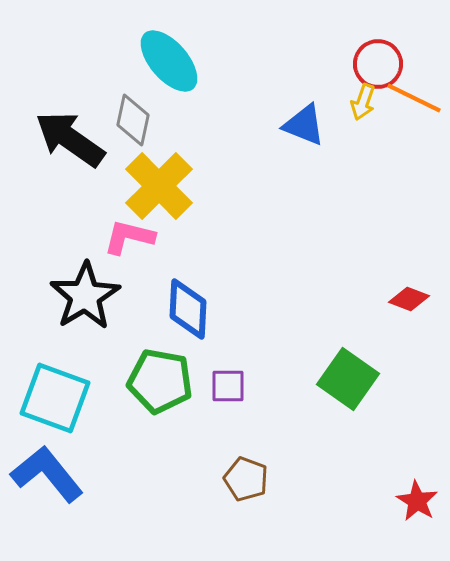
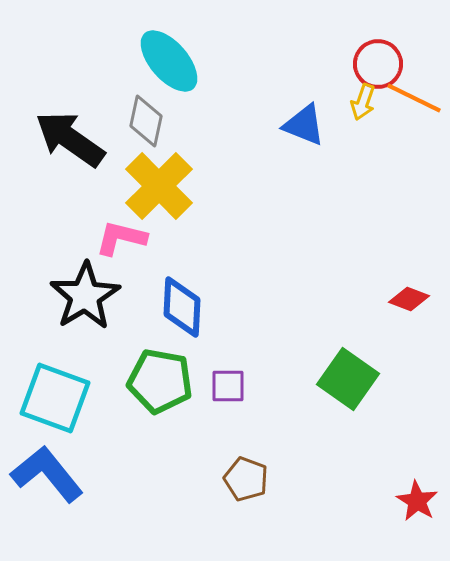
gray diamond: moved 13 px right, 1 px down
pink L-shape: moved 8 px left, 1 px down
blue diamond: moved 6 px left, 2 px up
